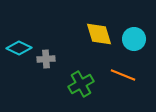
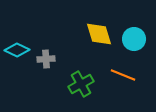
cyan diamond: moved 2 px left, 2 px down
